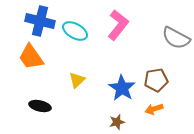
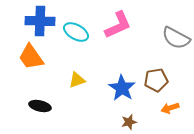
blue cross: rotated 12 degrees counterclockwise
pink L-shape: rotated 28 degrees clockwise
cyan ellipse: moved 1 px right, 1 px down
yellow triangle: rotated 24 degrees clockwise
orange arrow: moved 16 px right, 1 px up
brown star: moved 12 px right
